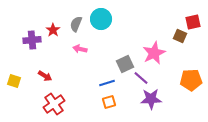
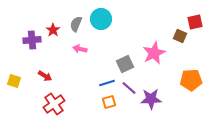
red square: moved 2 px right
purple line: moved 12 px left, 10 px down
